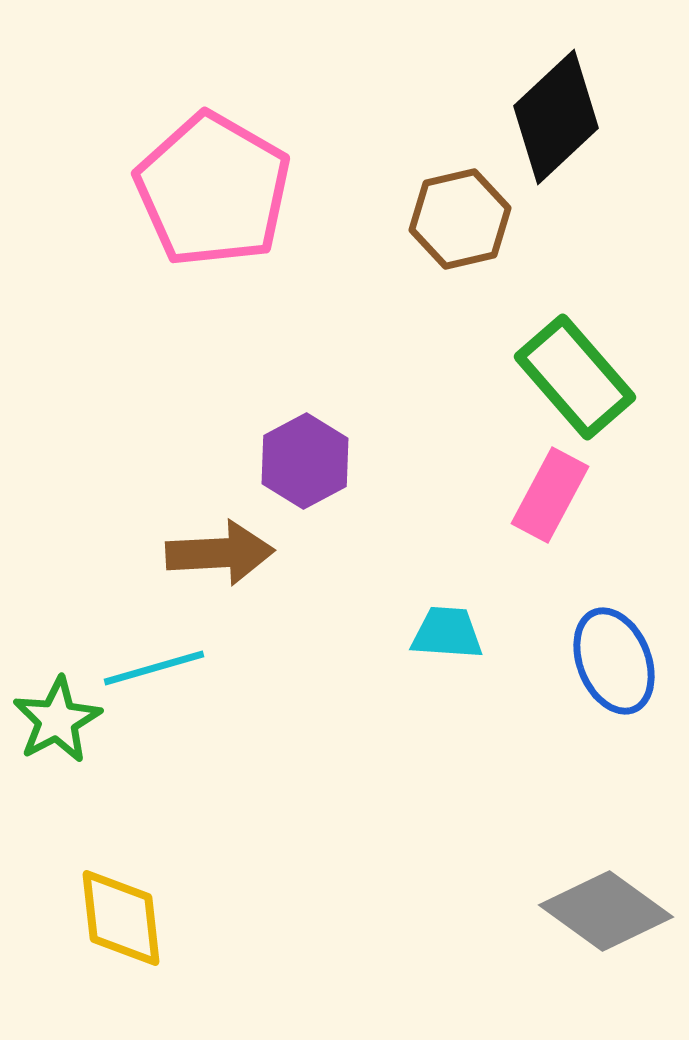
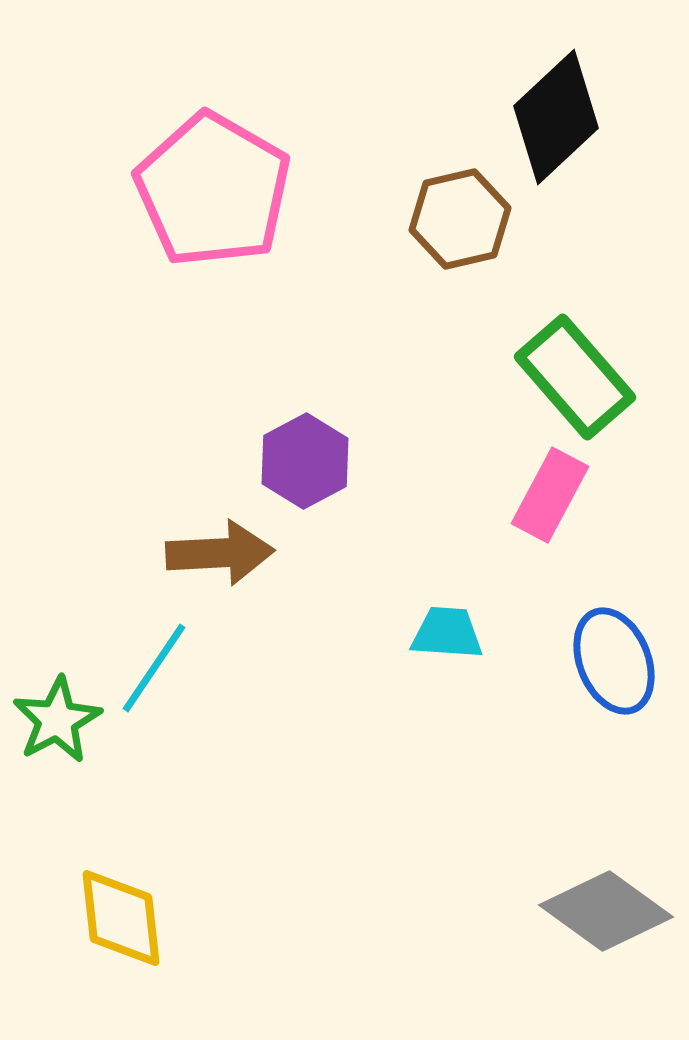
cyan line: rotated 40 degrees counterclockwise
